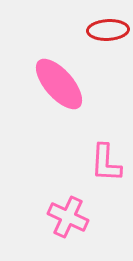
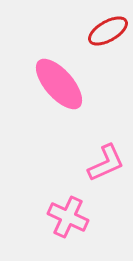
red ellipse: moved 1 px down; rotated 27 degrees counterclockwise
pink L-shape: rotated 117 degrees counterclockwise
